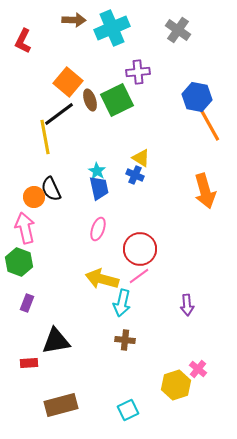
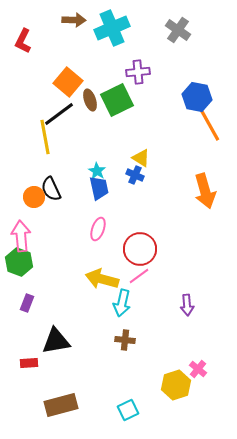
pink arrow: moved 4 px left, 8 px down; rotated 8 degrees clockwise
